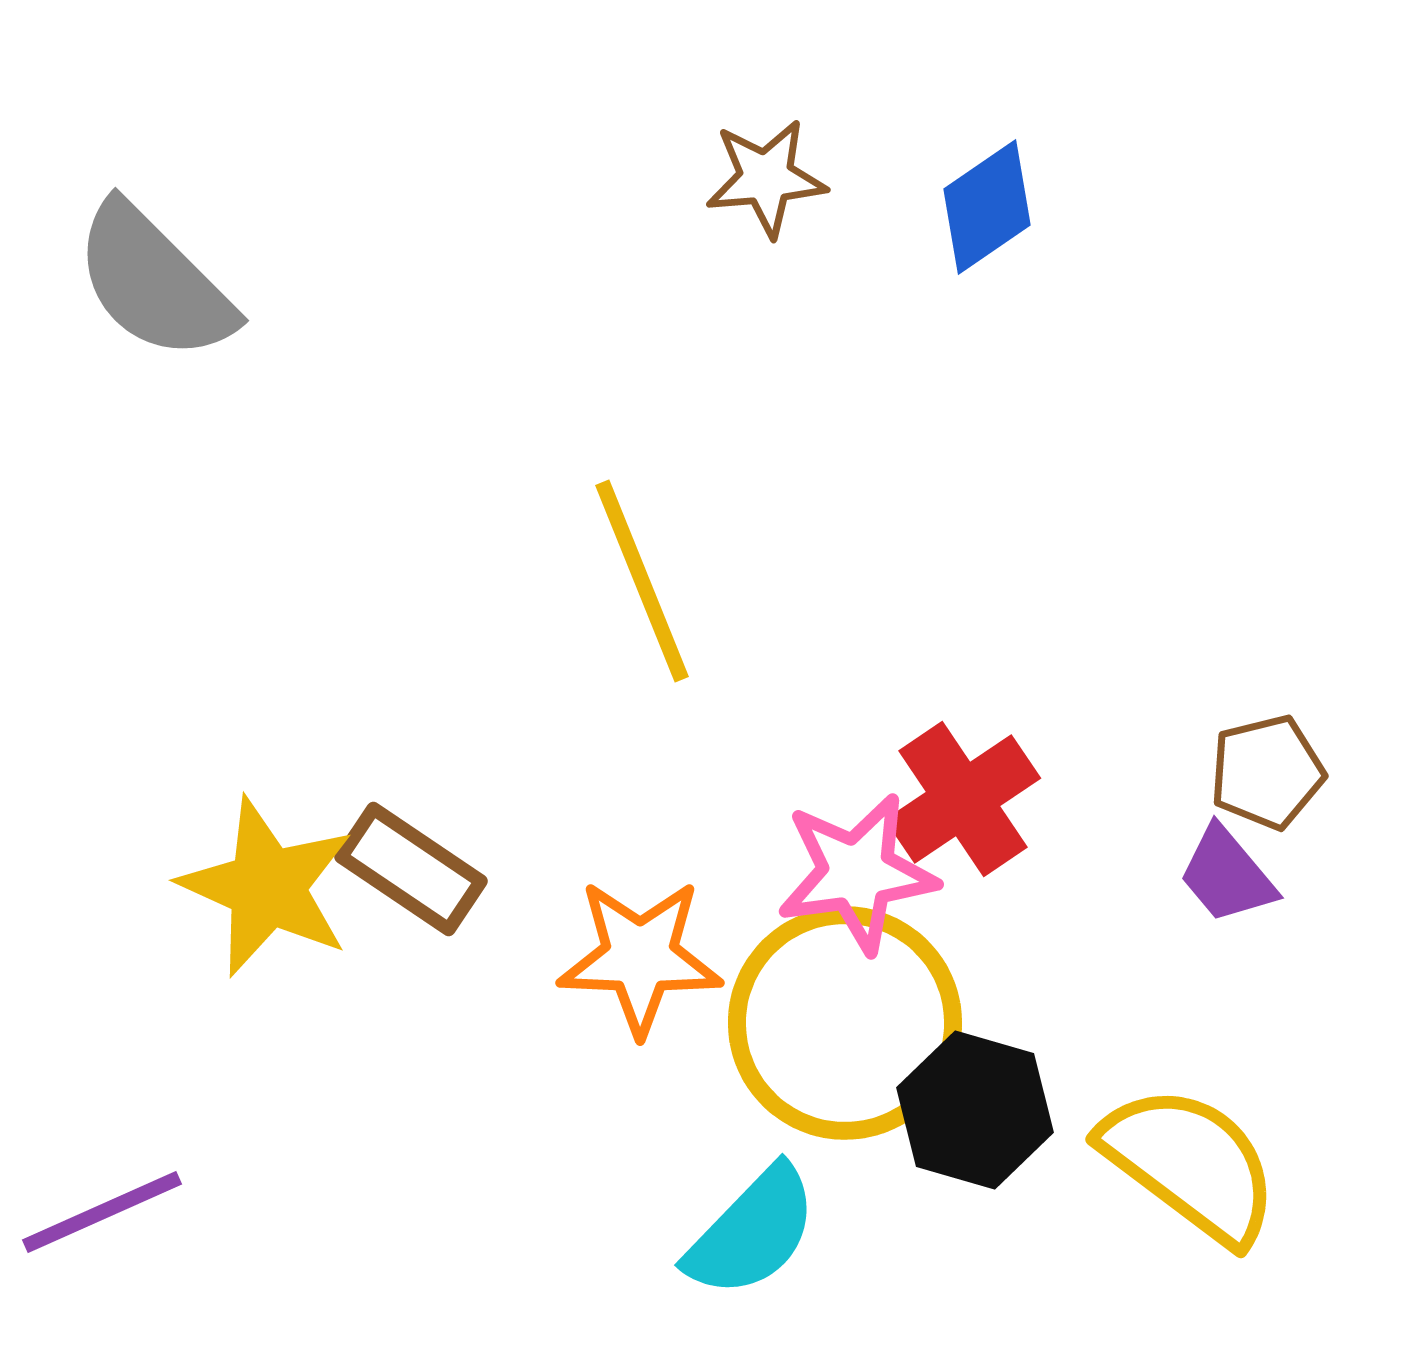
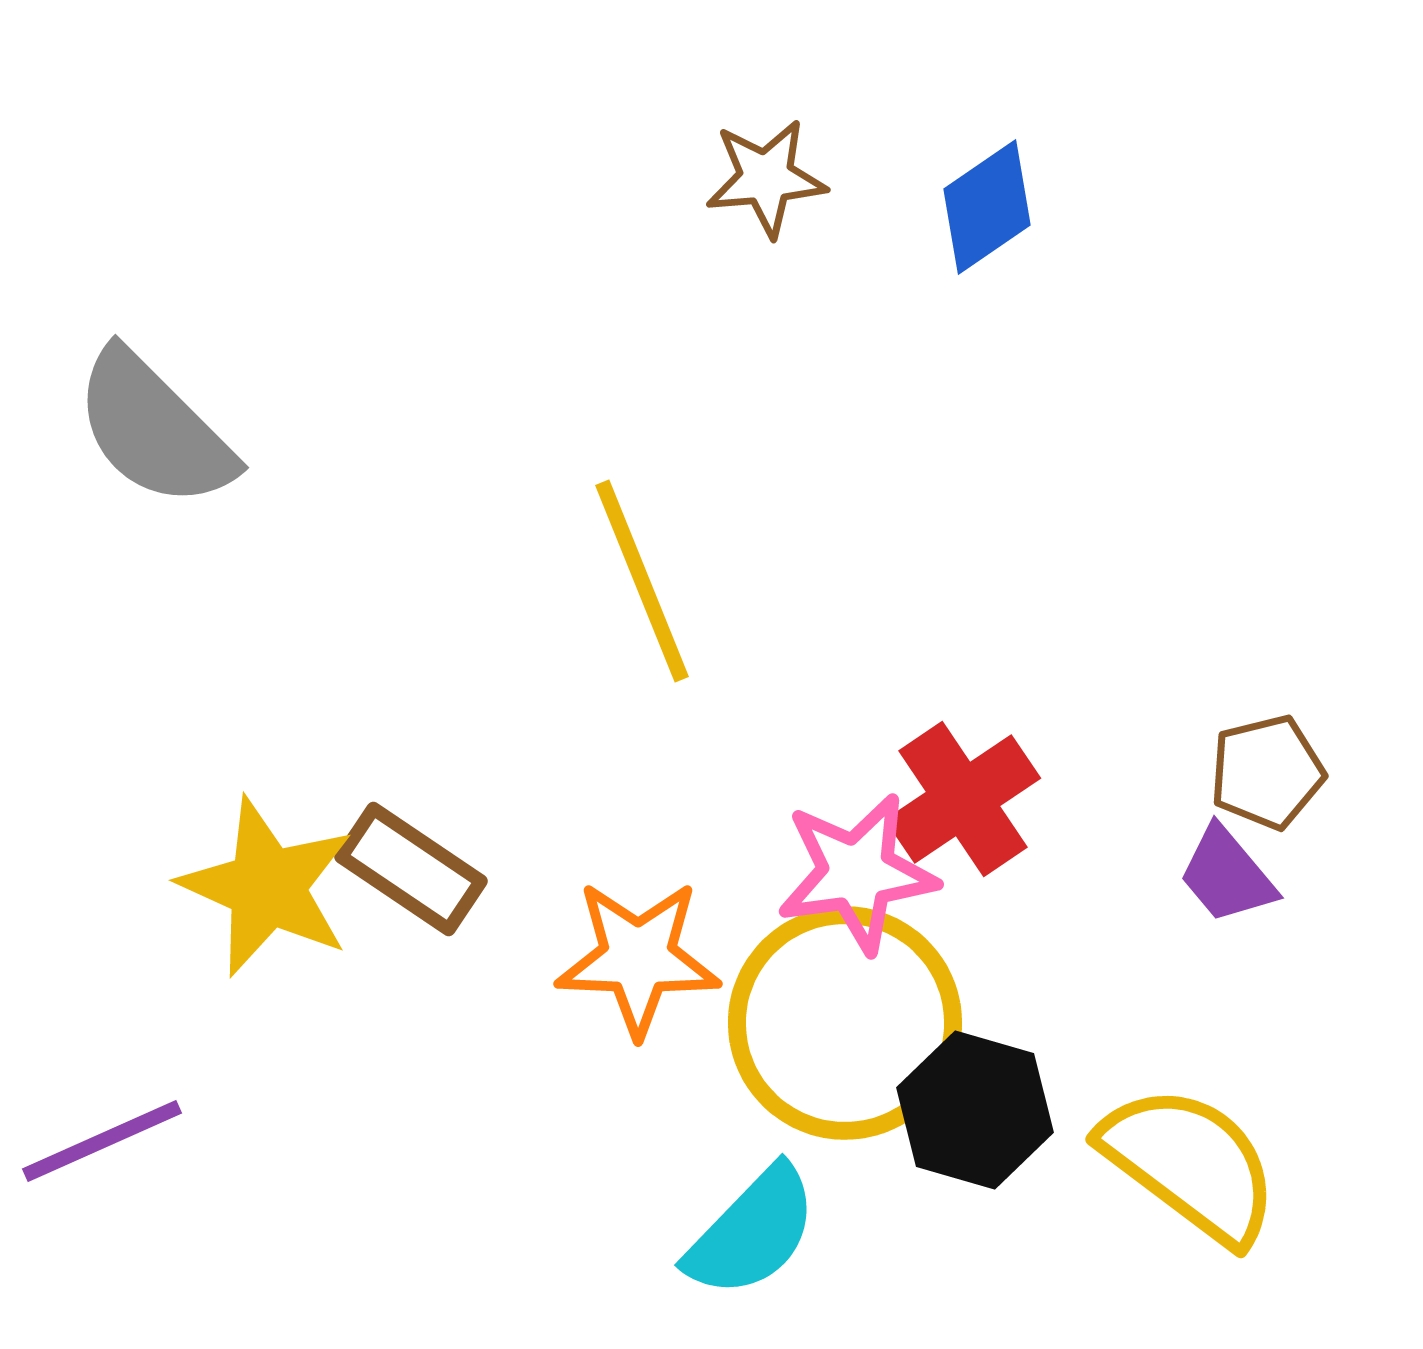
gray semicircle: moved 147 px down
orange star: moved 2 px left, 1 px down
purple line: moved 71 px up
